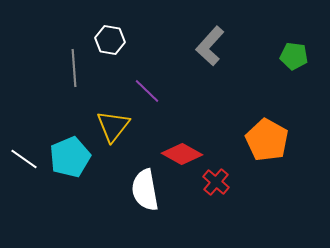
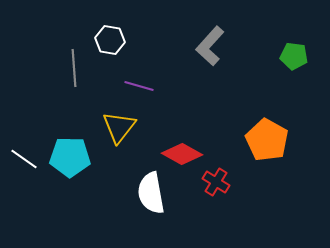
purple line: moved 8 px left, 5 px up; rotated 28 degrees counterclockwise
yellow triangle: moved 6 px right, 1 px down
cyan pentagon: rotated 24 degrees clockwise
red cross: rotated 8 degrees counterclockwise
white semicircle: moved 6 px right, 3 px down
